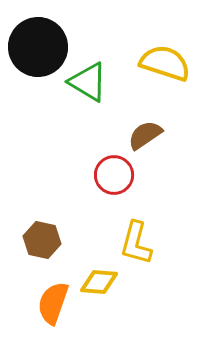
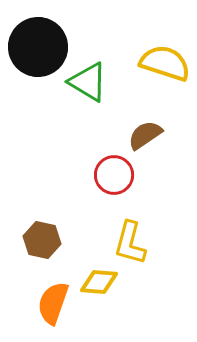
yellow L-shape: moved 6 px left
